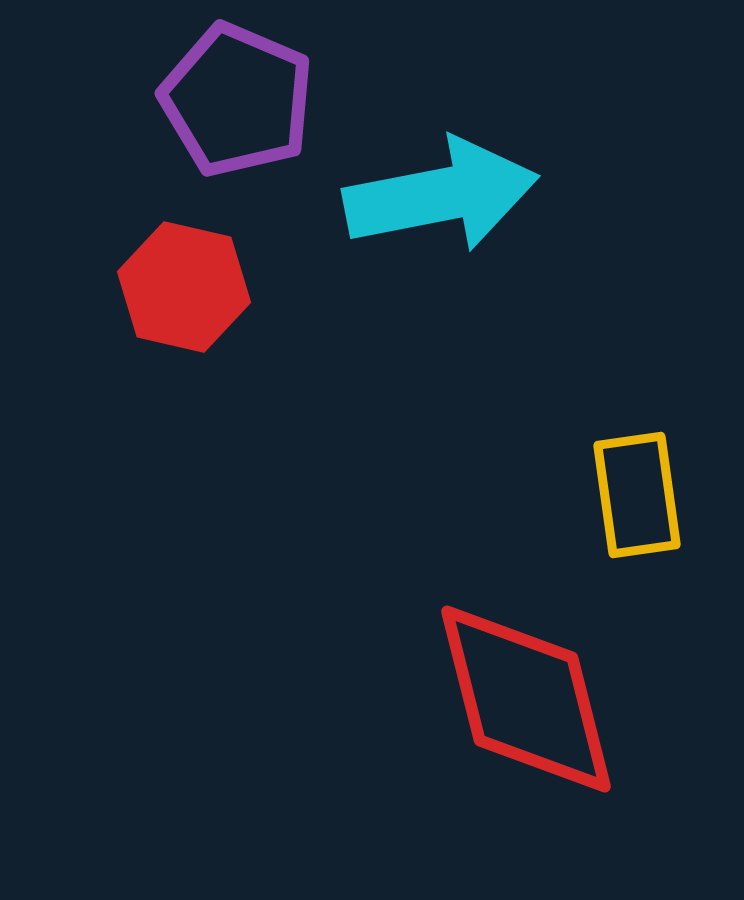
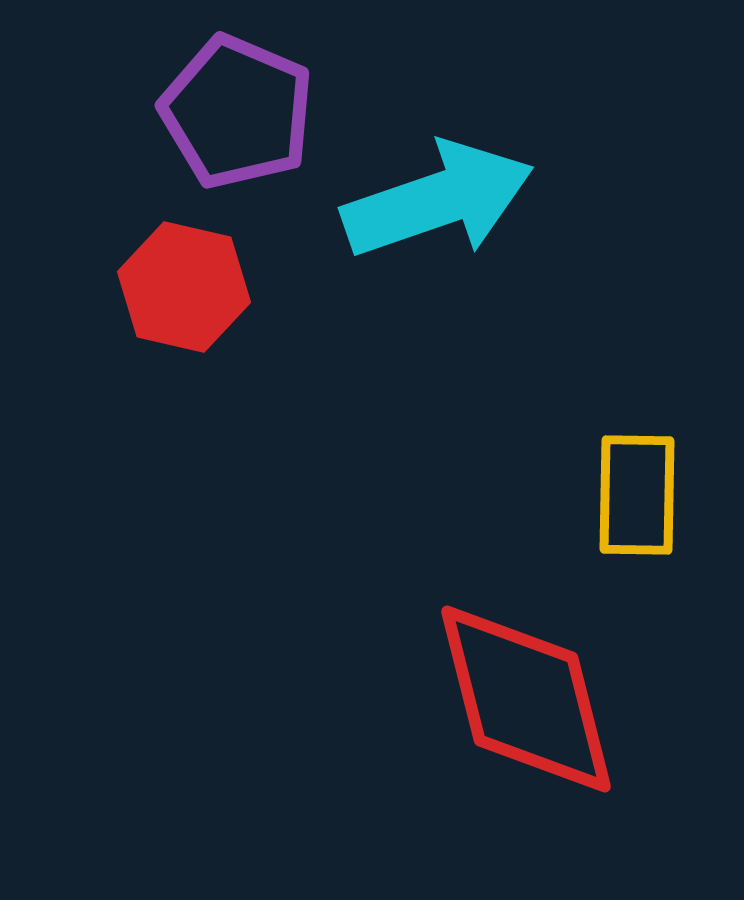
purple pentagon: moved 12 px down
cyan arrow: moved 3 px left, 5 px down; rotated 8 degrees counterclockwise
yellow rectangle: rotated 9 degrees clockwise
